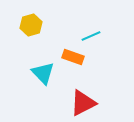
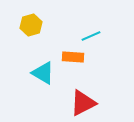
orange rectangle: rotated 15 degrees counterclockwise
cyan triangle: rotated 15 degrees counterclockwise
